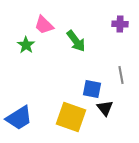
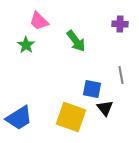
pink trapezoid: moved 5 px left, 4 px up
